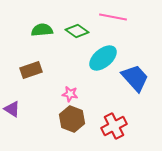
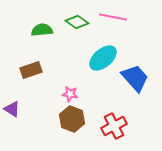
green diamond: moved 9 px up
